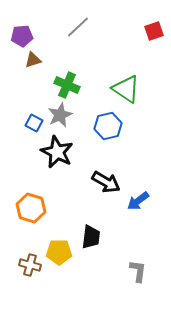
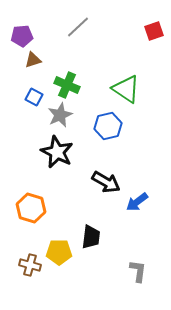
blue square: moved 26 px up
blue arrow: moved 1 px left, 1 px down
